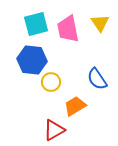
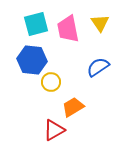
blue semicircle: moved 1 px right, 12 px up; rotated 90 degrees clockwise
orange trapezoid: moved 2 px left, 1 px down
